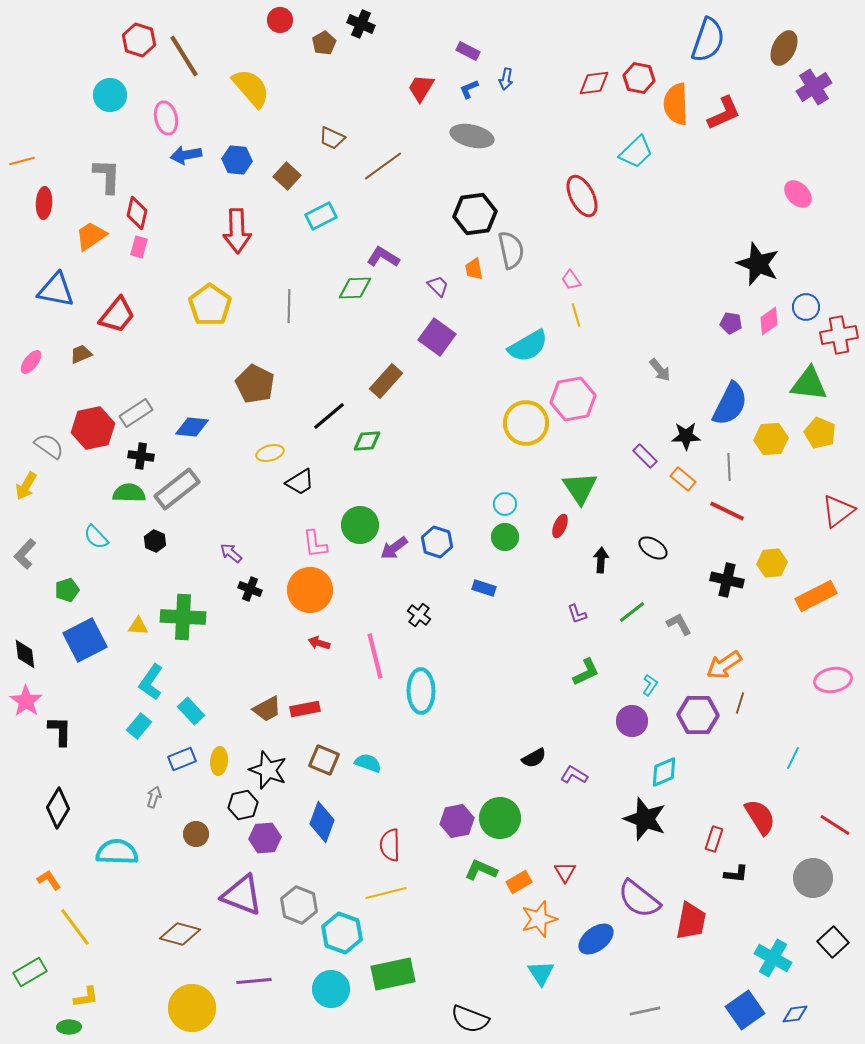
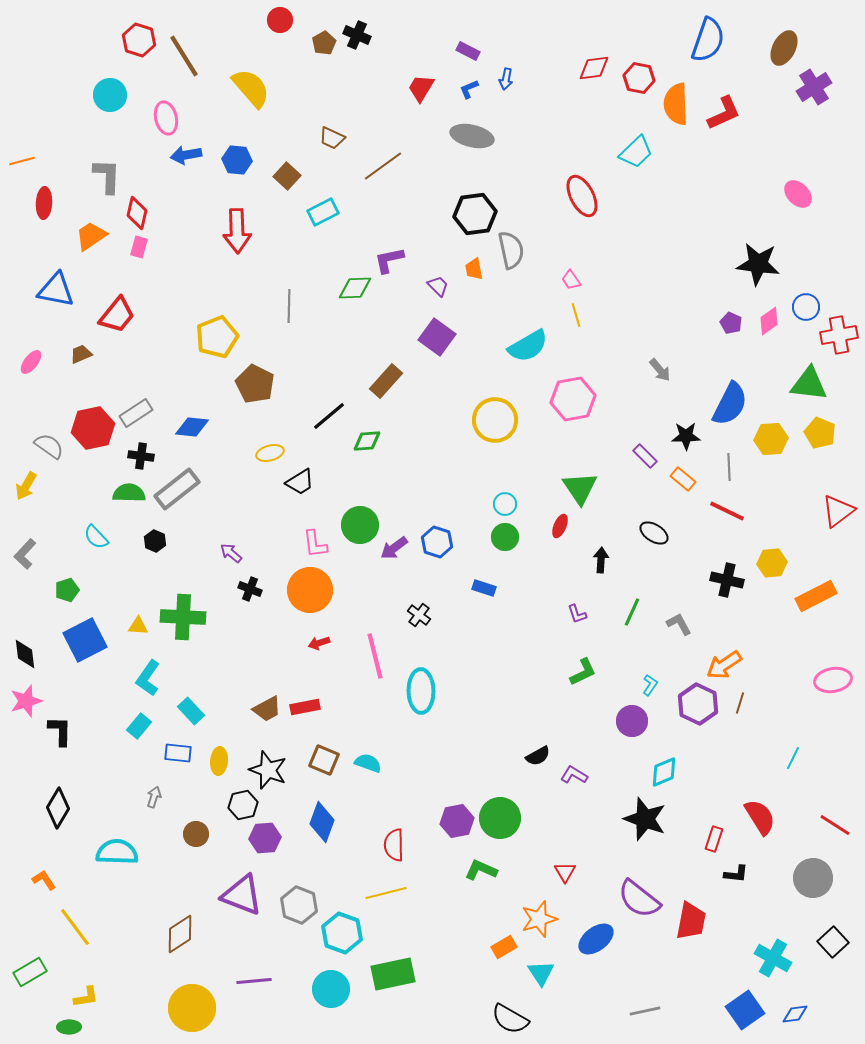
black cross at (361, 24): moved 4 px left, 11 px down
red diamond at (594, 83): moved 15 px up
cyan rectangle at (321, 216): moved 2 px right, 4 px up
purple L-shape at (383, 257): moved 6 px right, 3 px down; rotated 44 degrees counterclockwise
black star at (758, 264): rotated 15 degrees counterclockwise
yellow pentagon at (210, 305): moved 7 px right, 32 px down; rotated 15 degrees clockwise
purple pentagon at (731, 323): rotated 15 degrees clockwise
yellow circle at (526, 423): moved 31 px left, 3 px up
black ellipse at (653, 548): moved 1 px right, 15 px up
green line at (632, 612): rotated 28 degrees counterclockwise
red arrow at (319, 643): rotated 35 degrees counterclockwise
green L-shape at (586, 672): moved 3 px left
cyan L-shape at (151, 682): moved 3 px left, 4 px up
pink star at (26, 701): rotated 20 degrees clockwise
red rectangle at (305, 709): moved 2 px up
purple hexagon at (698, 715): moved 11 px up; rotated 24 degrees clockwise
black semicircle at (534, 758): moved 4 px right, 2 px up
blue rectangle at (182, 759): moved 4 px left, 6 px up; rotated 28 degrees clockwise
red semicircle at (390, 845): moved 4 px right
orange L-shape at (49, 880): moved 5 px left
orange rectangle at (519, 882): moved 15 px left, 65 px down
brown diamond at (180, 934): rotated 48 degrees counterclockwise
black semicircle at (470, 1019): moved 40 px right; rotated 9 degrees clockwise
